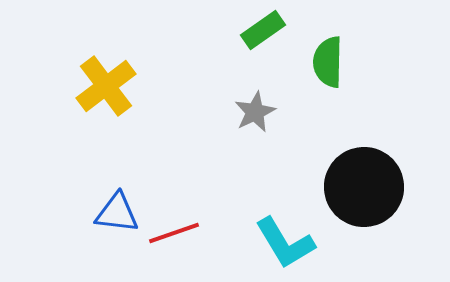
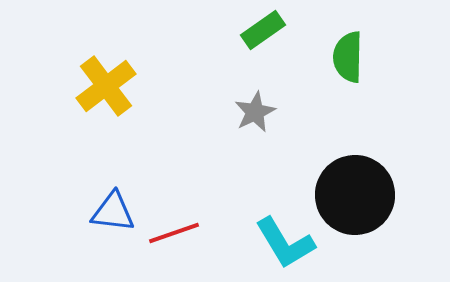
green semicircle: moved 20 px right, 5 px up
black circle: moved 9 px left, 8 px down
blue triangle: moved 4 px left, 1 px up
